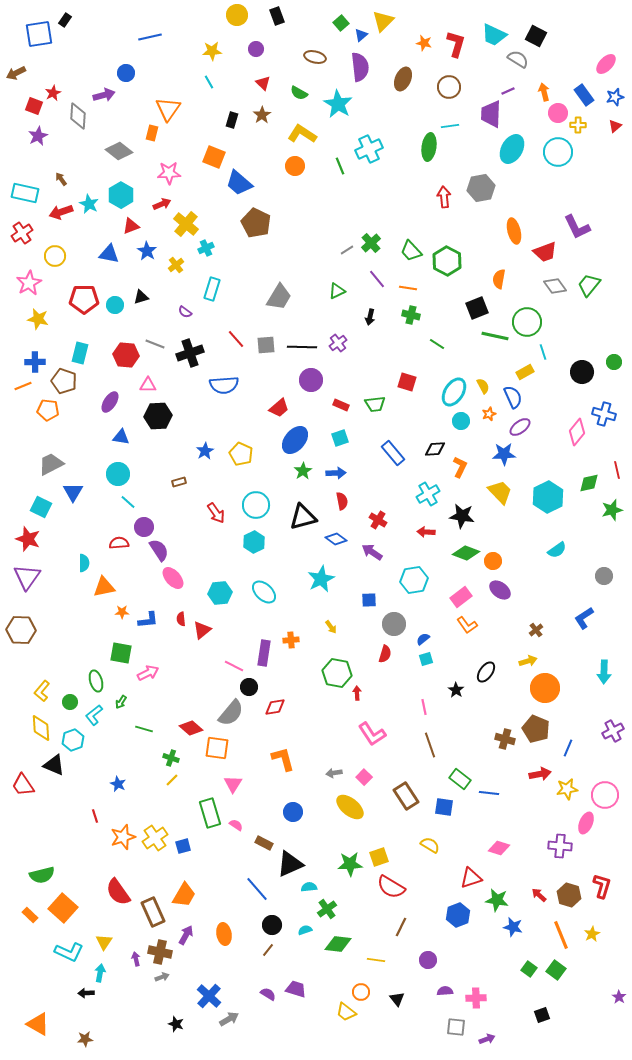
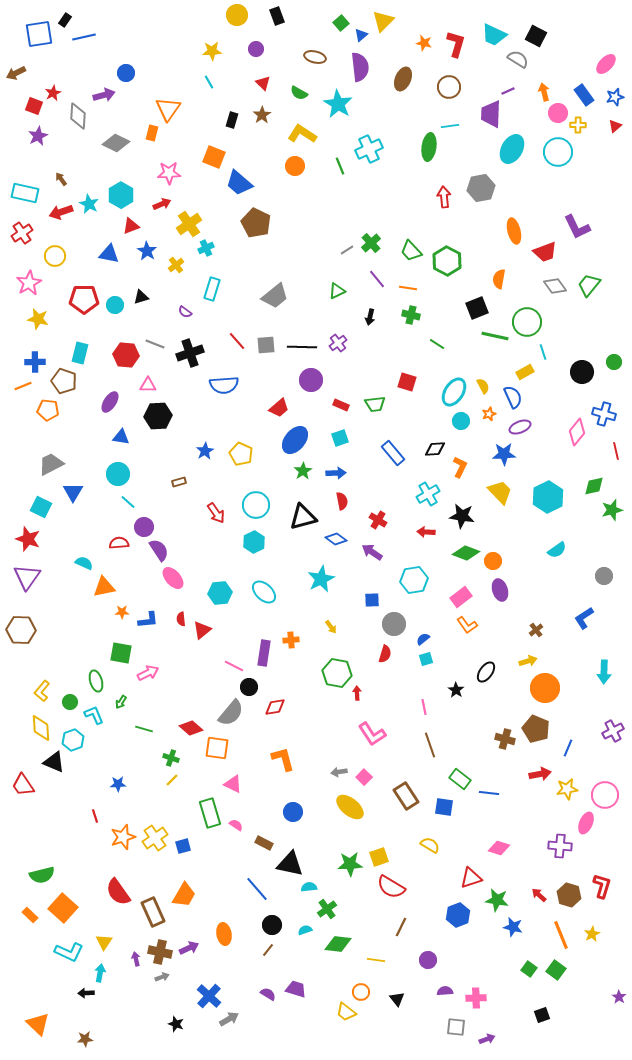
blue line at (150, 37): moved 66 px left
gray diamond at (119, 151): moved 3 px left, 8 px up; rotated 12 degrees counterclockwise
yellow cross at (186, 224): moved 3 px right; rotated 15 degrees clockwise
gray trapezoid at (279, 297): moved 4 px left, 1 px up; rotated 20 degrees clockwise
red line at (236, 339): moved 1 px right, 2 px down
purple ellipse at (520, 427): rotated 15 degrees clockwise
red line at (617, 470): moved 1 px left, 19 px up
green diamond at (589, 483): moved 5 px right, 3 px down
cyan semicircle at (84, 563): rotated 66 degrees counterclockwise
purple ellipse at (500, 590): rotated 35 degrees clockwise
blue square at (369, 600): moved 3 px right
cyan L-shape at (94, 715): rotated 105 degrees clockwise
black triangle at (54, 765): moved 3 px up
gray arrow at (334, 773): moved 5 px right, 1 px up
blue star at (118, 784): rotated 28 degrees counterclockwise
pink triangle at (233, 784): rotated 36 degrees counterclockwise
black triangle at (290, 864): rotated 36 degrees clockwise
purple arrow at (186, 935): moved 3 px right, 13 px down; rotated 36 degrees clockwise
orange triangle at (38, 1024): rotated 15 degrees clockwise
